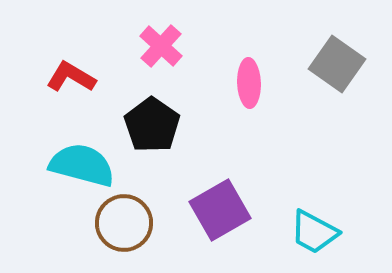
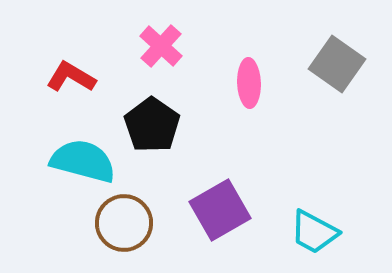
cyan semicircle: moved 1 px right, 4 px up
